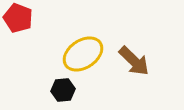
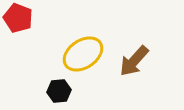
brown arrow: rotated 88 degrees clockwise
black hexagon: moved 4 px left, 1 px down
